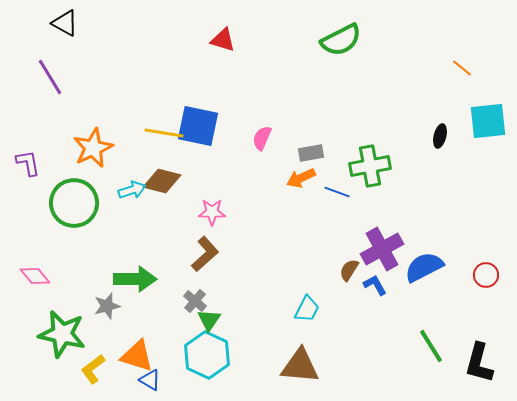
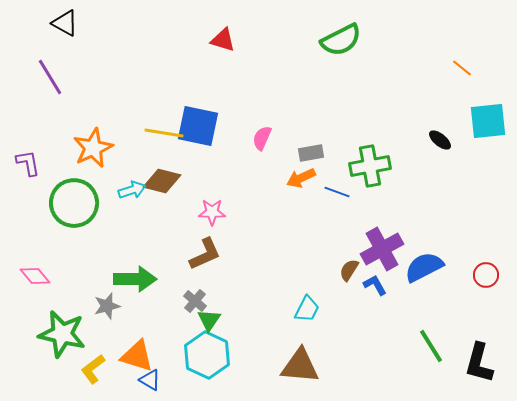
black ellipse: moved 4 px down; rotated 65 degrees counterclockwise
brown L-shape: rotated 18 degrees clockwise
